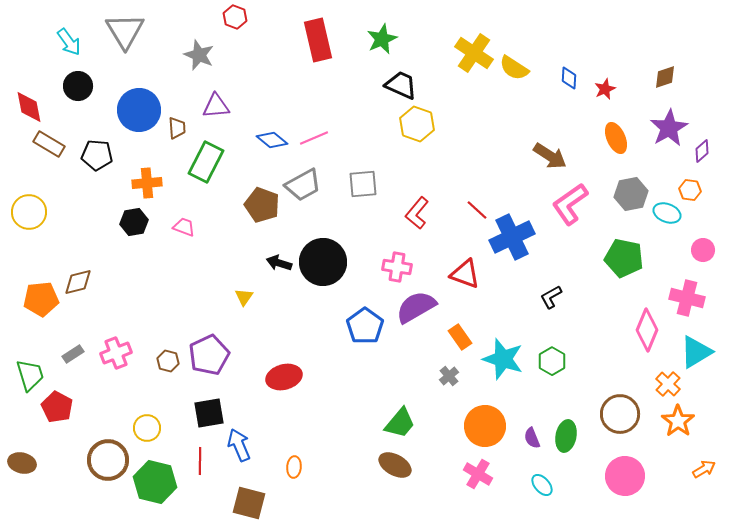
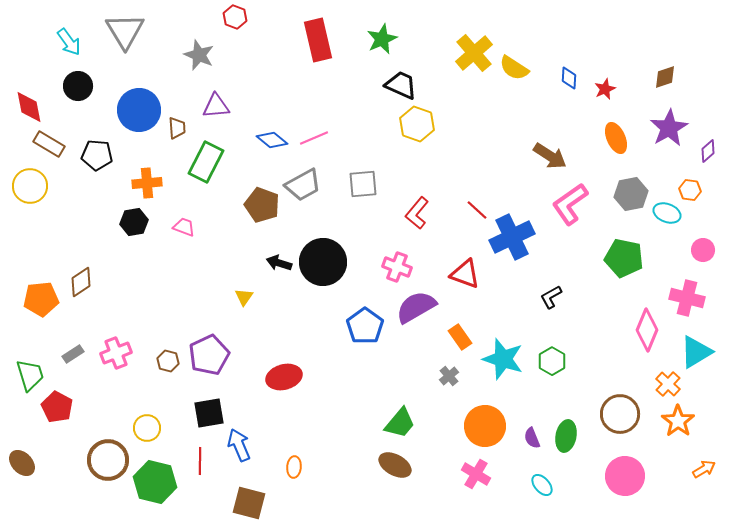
yellow cross at (474, 53): rotated 15 degrees clockwise
purple diamond at (702, 151): moved 6 px right
yellow circle at (29, 212): moved 1 px right, 26 px up
pink cross at (397, 267): rotated 12 degrees clockwise
brown diamond at (78, 282): moved 3 px right; rotated 20 degrees counterclockwise
brown ellipse at (22, 463): rotated 32 degrees clockwise
pink cross at (478, 474): moved 2 px left
